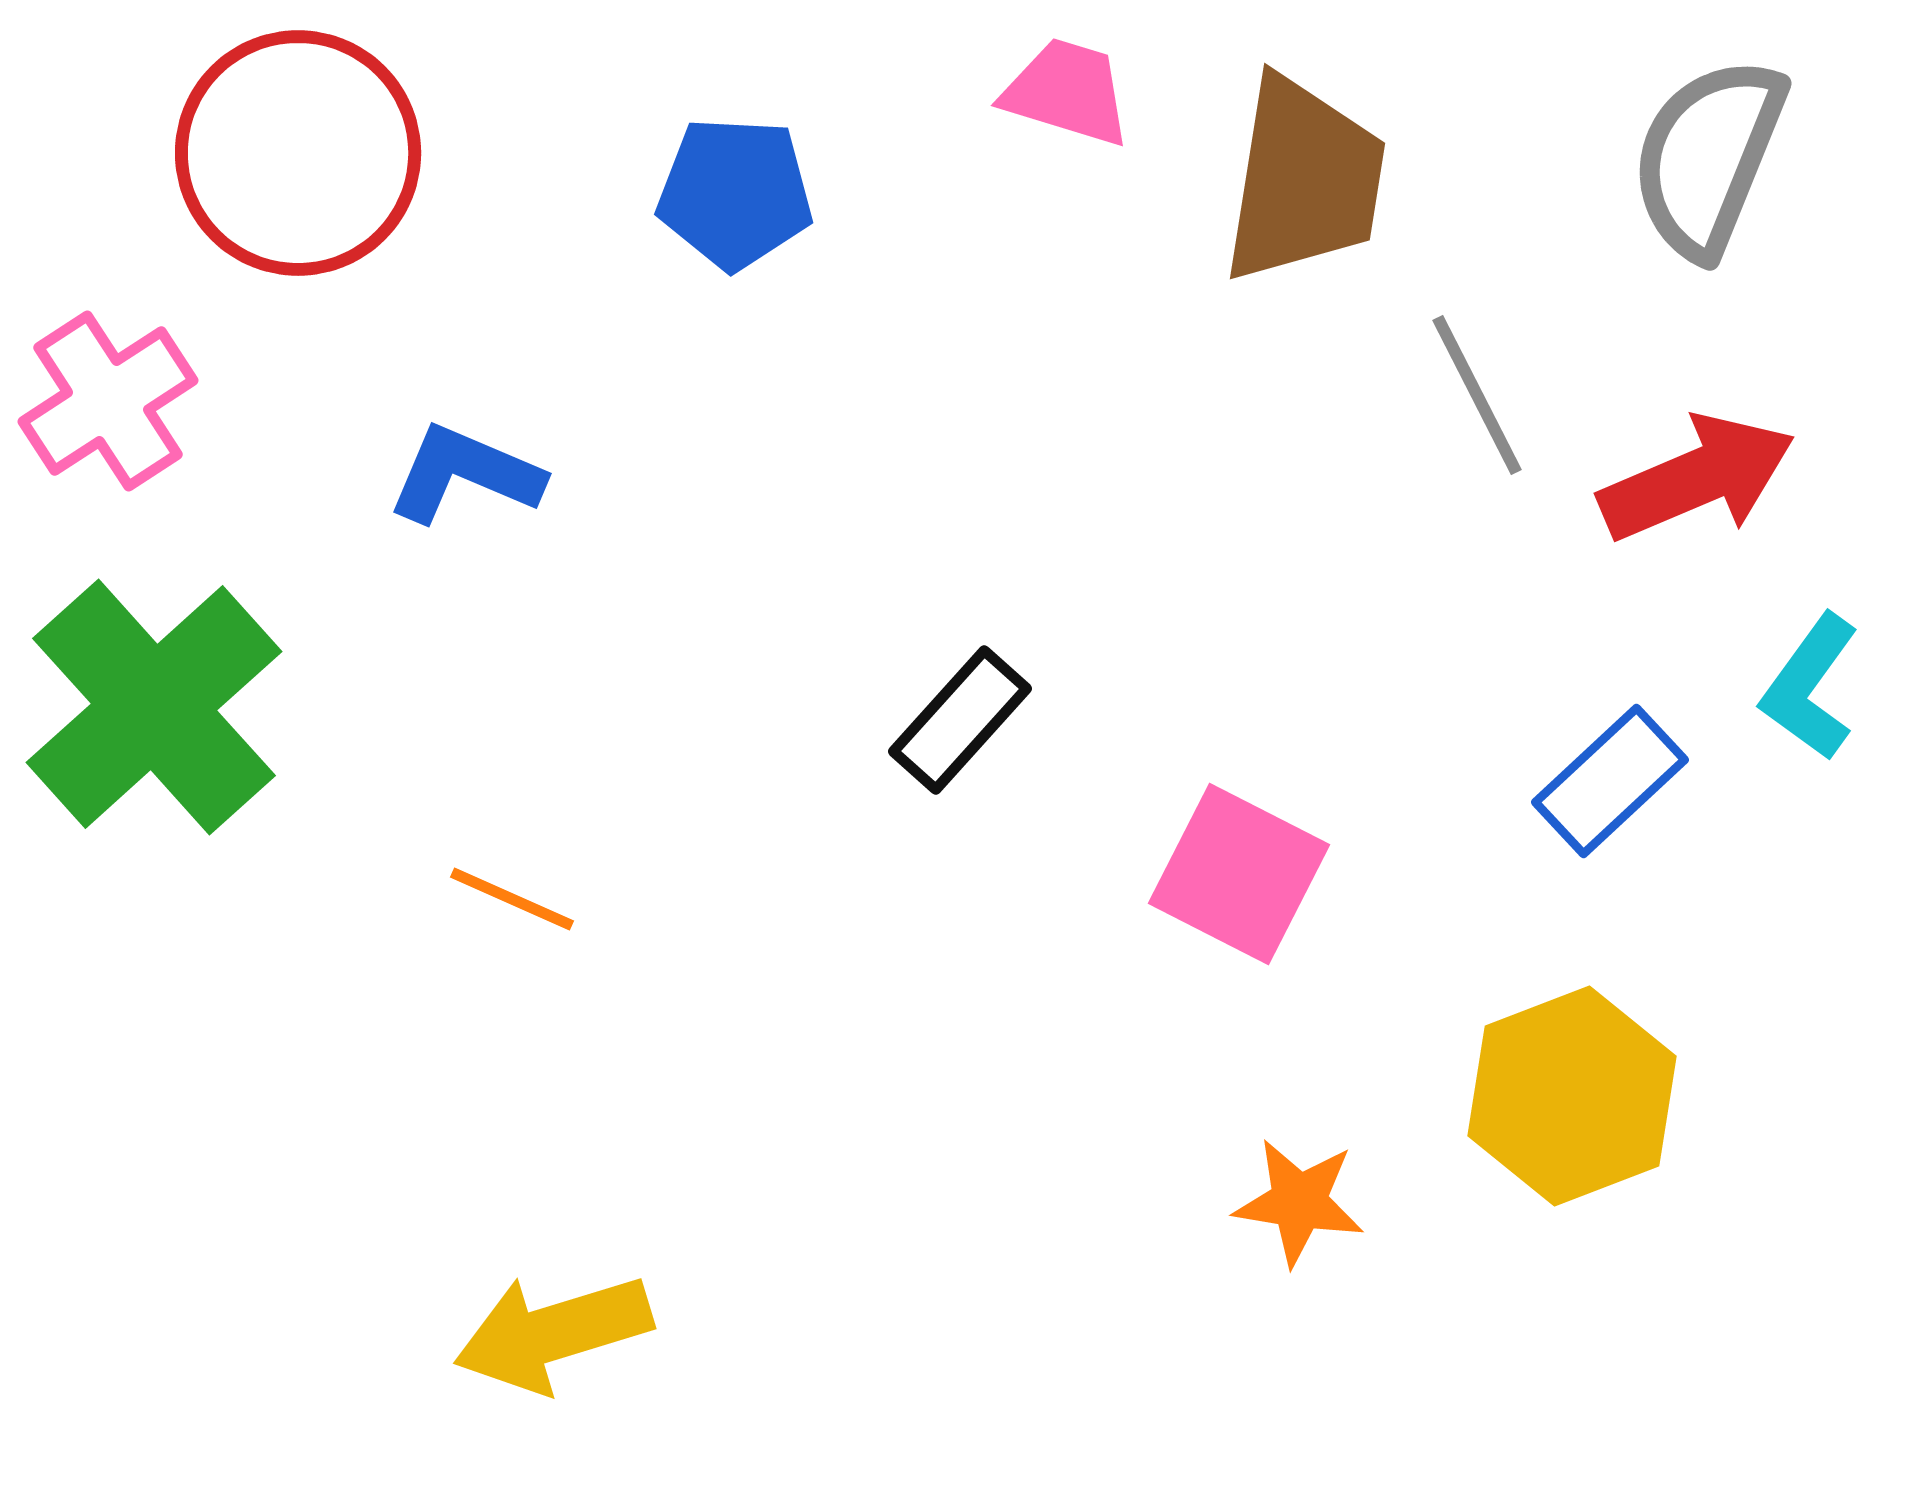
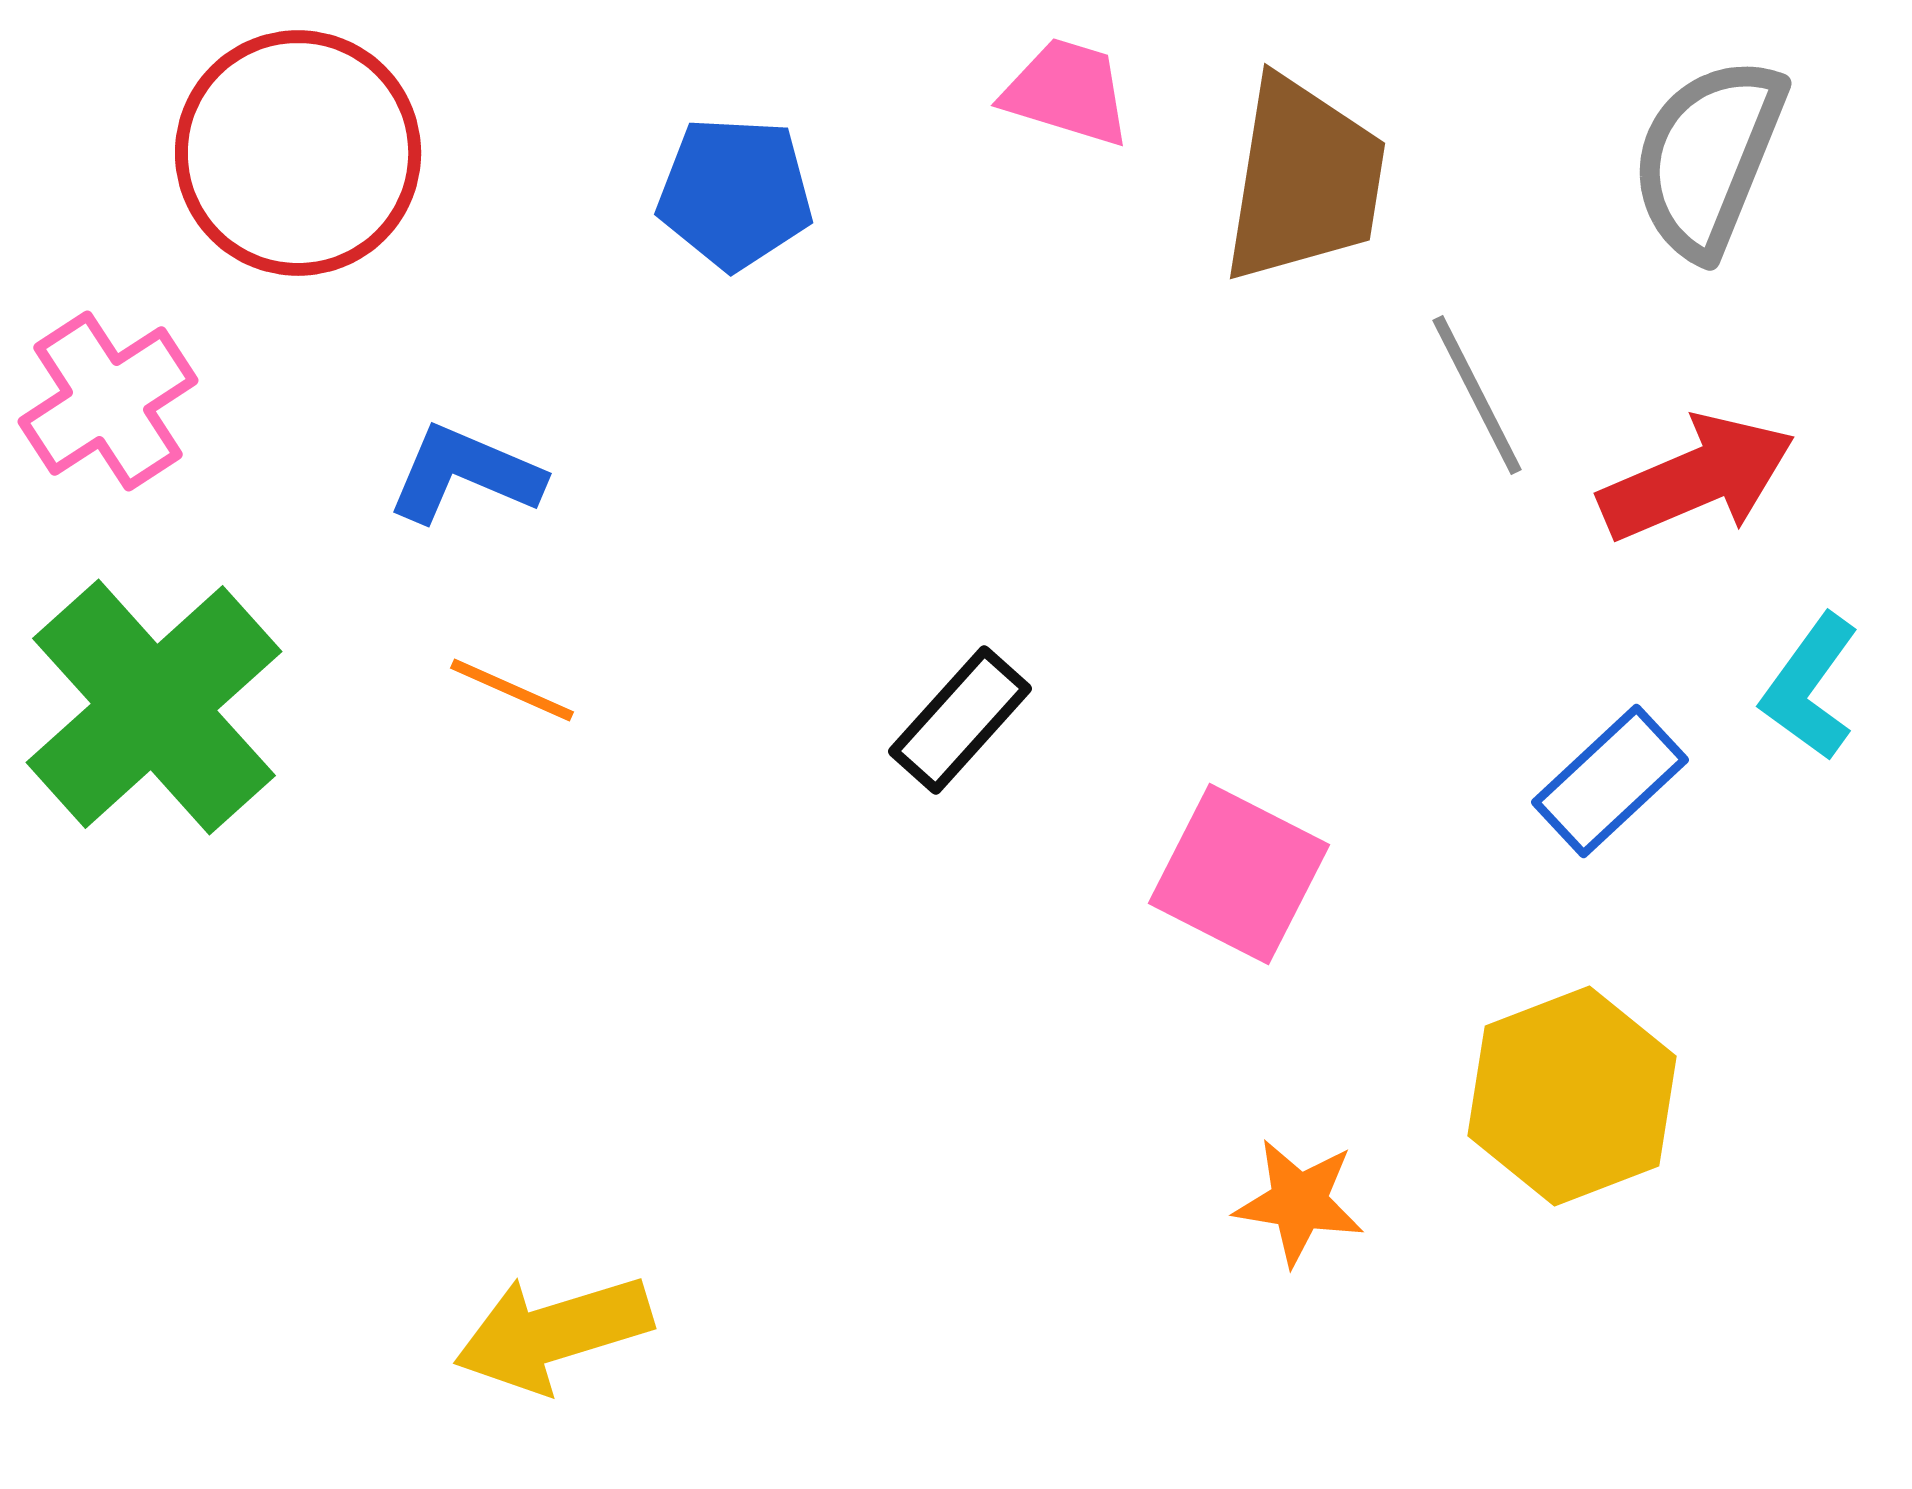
orange line: moved 209 px up
